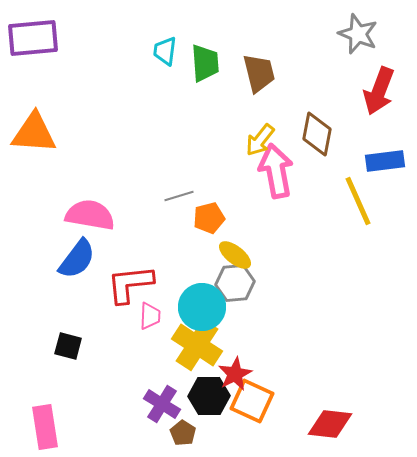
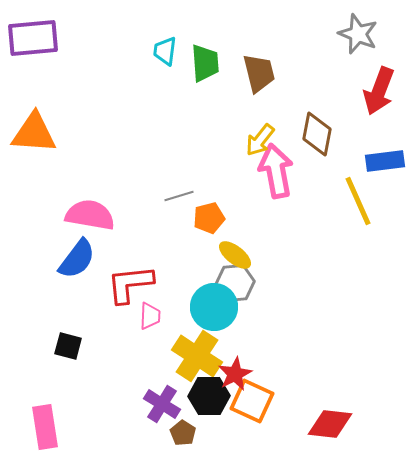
cyan circle: moved 12 px right
yellow cross: moved 11 px down
